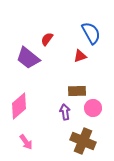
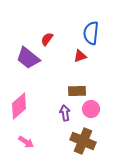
blue semicircle: rotated 145 degrees counterclockwise
pink circle: moved 2 px left, 1 px down
purple arrow: moved 1 px down
pink arrow: rotated 21 degrees counterclockwise
